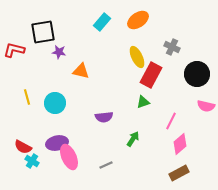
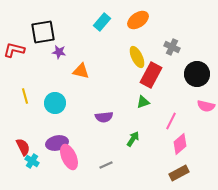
yellow line: moved 2 px left, 1 px up
red semicircle: rotated 144 degrees counterclockwise
